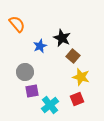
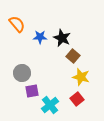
blue star: moved 9 px up; rotated 24 degrees clockwise
gray circle: moved 3 px left, 1 px down
red square: rotated 16 degrees counterclockwise
